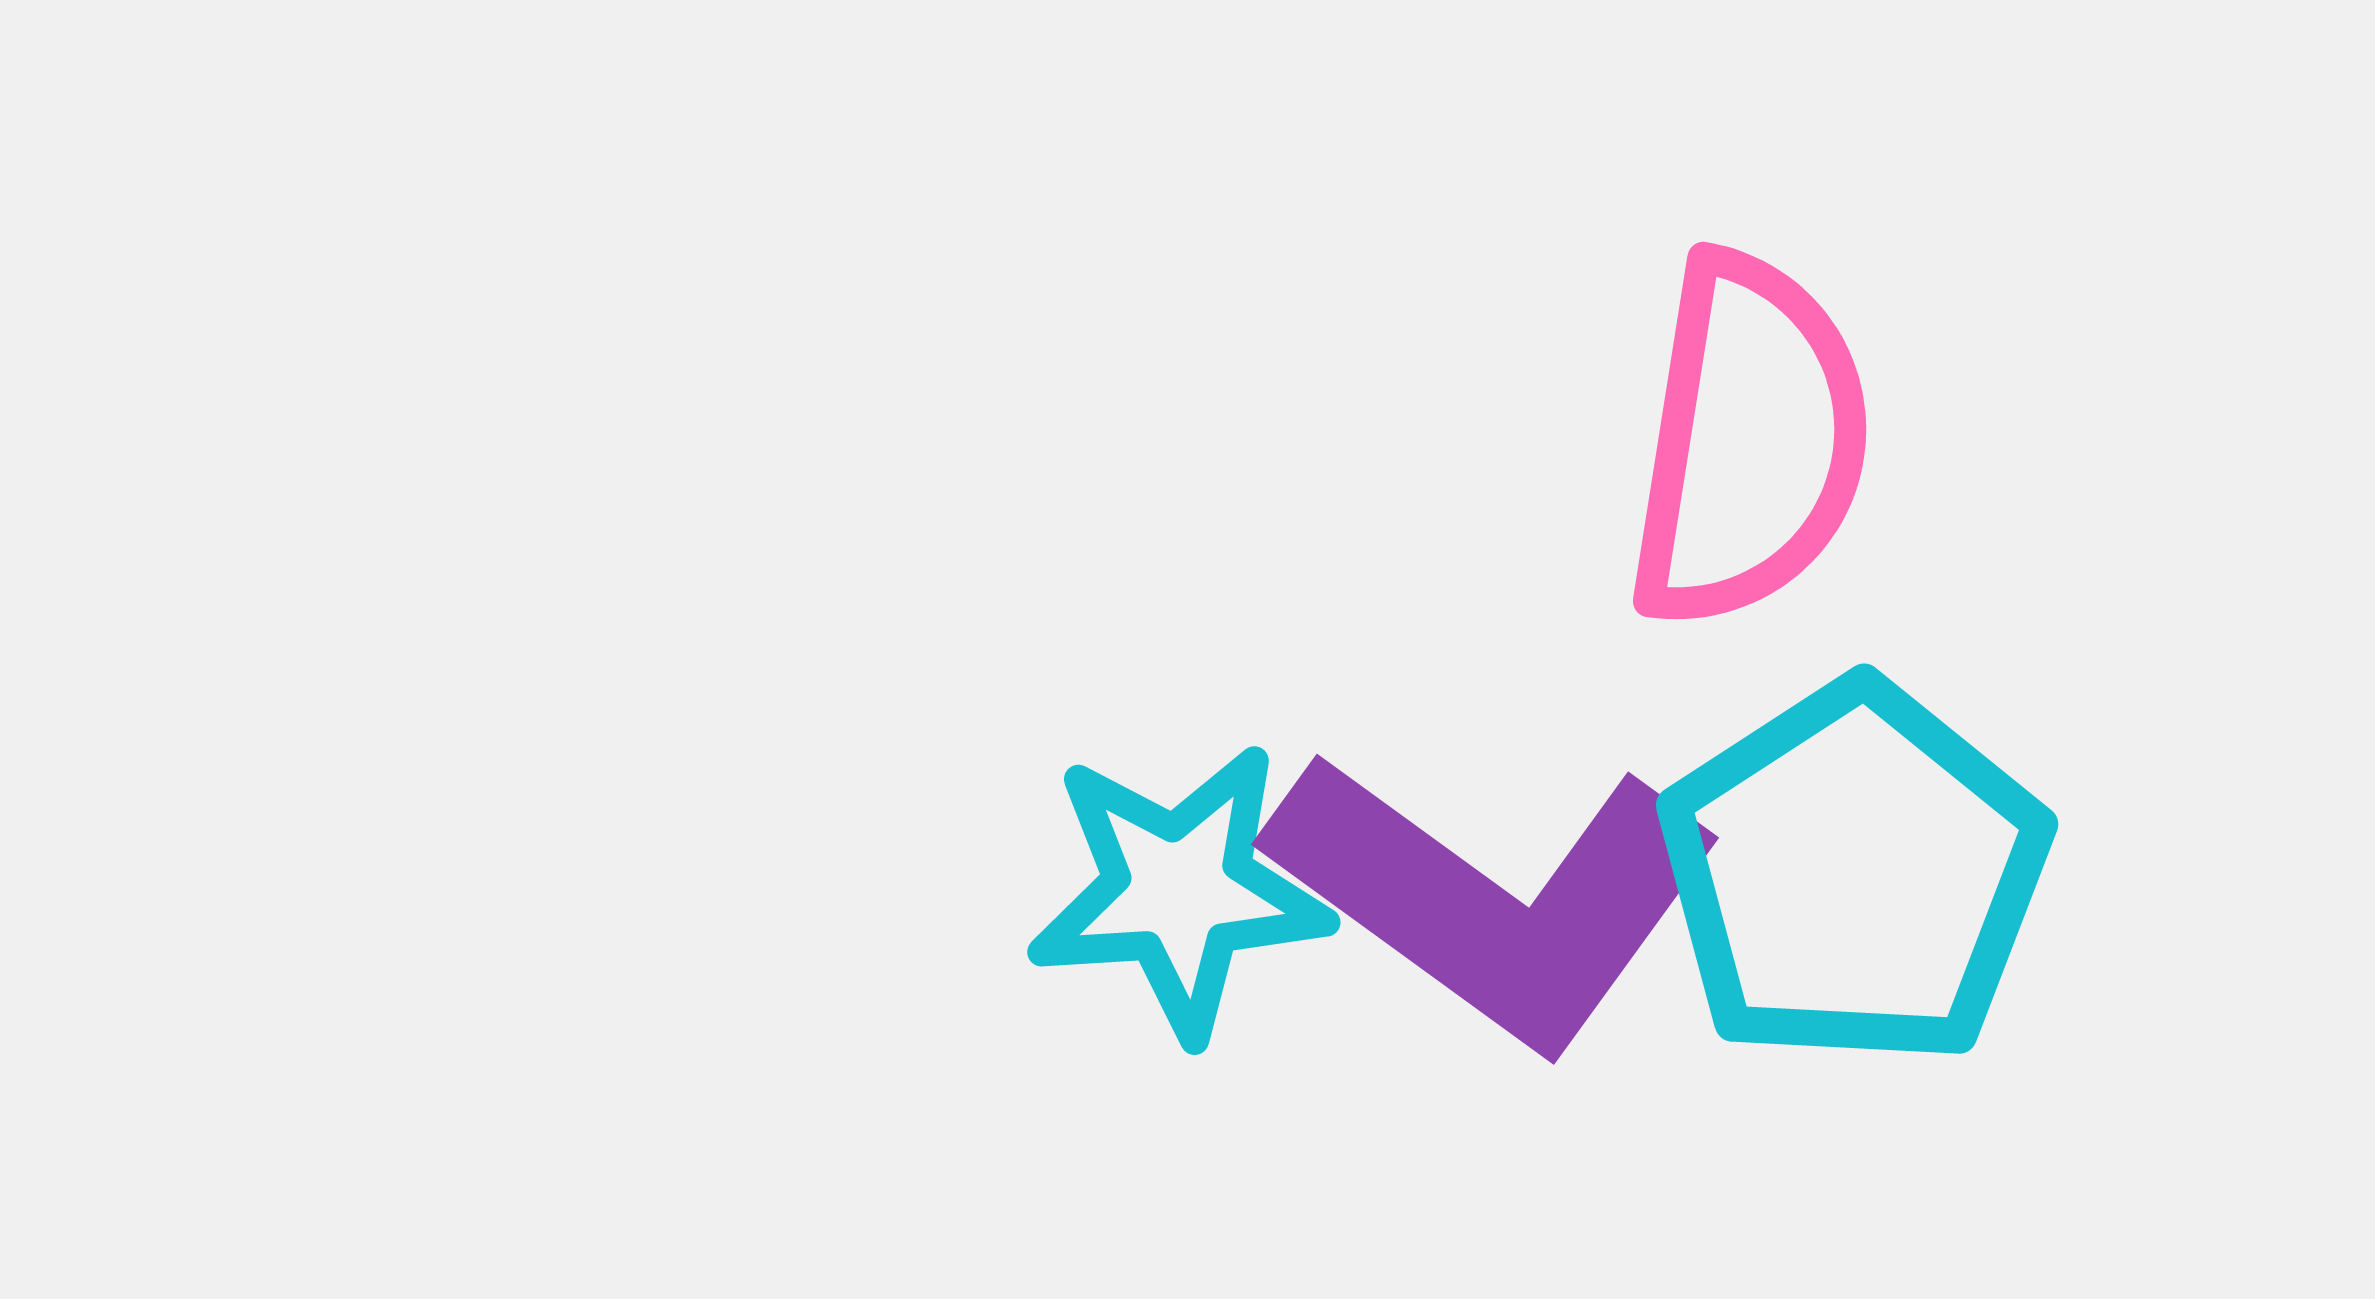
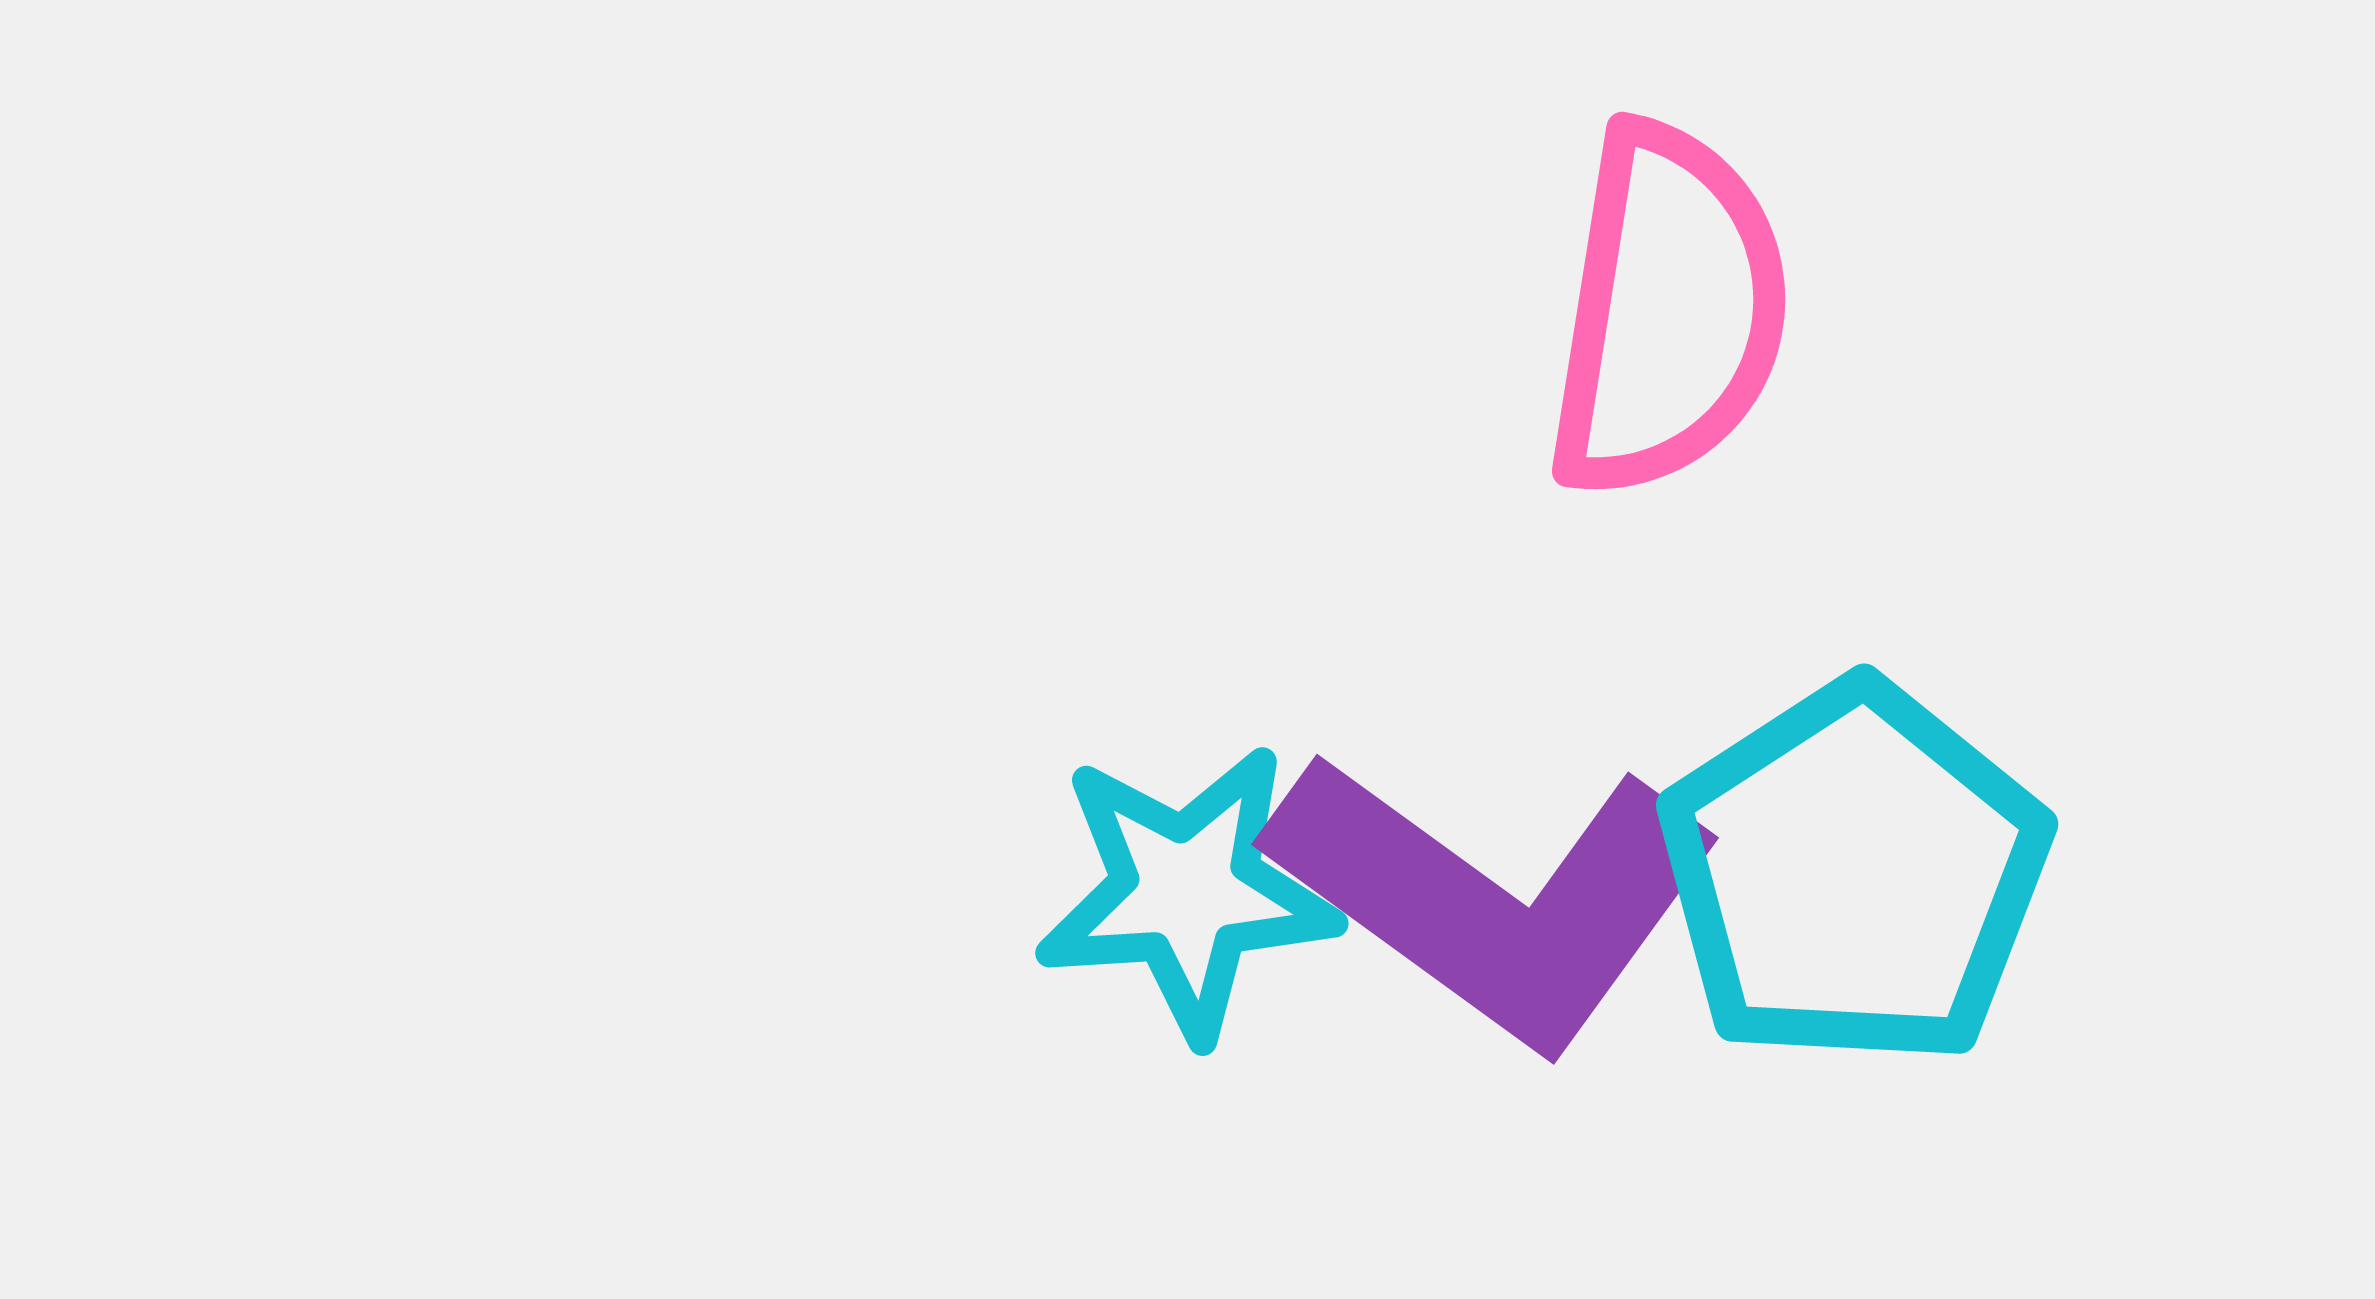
pink semicircle: moved 81 px left, 130 px up
cyan star: moved 8 px right, 1 px down
